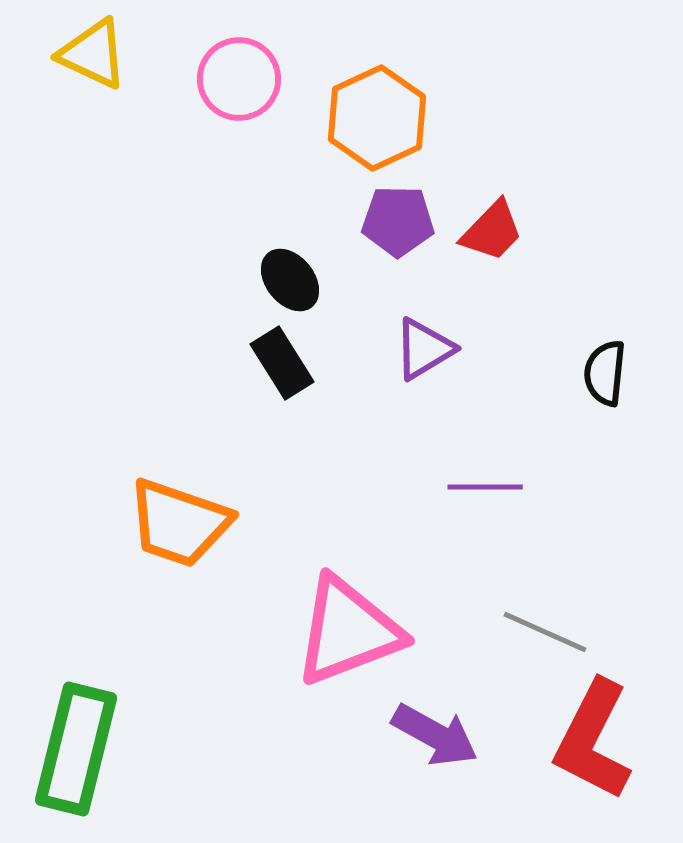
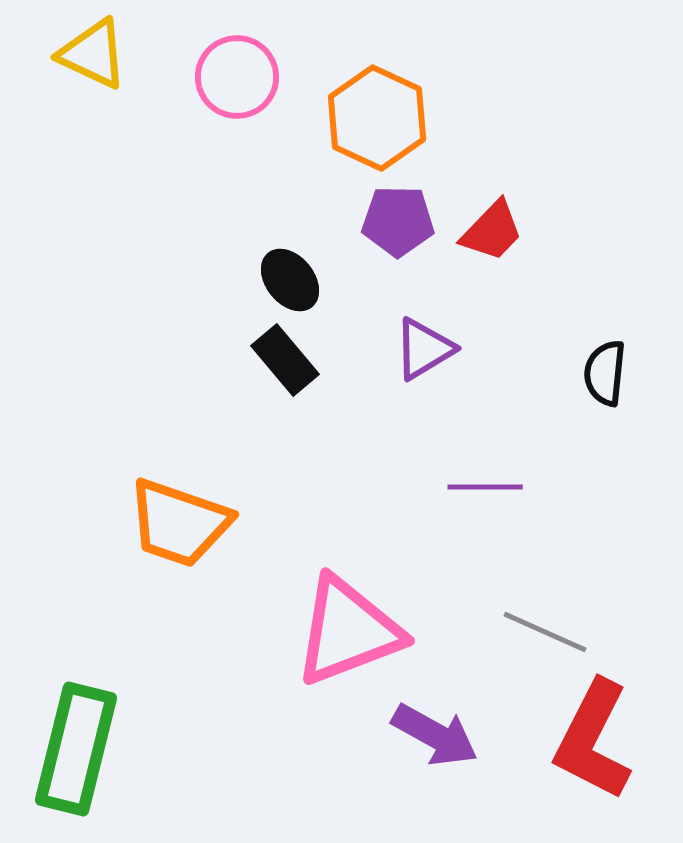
pink circle: moved 2 px left, 2 px up
orange hexagon: rotated 10 degrees counterclockwise
black rectangle: moved 3 px right, 3 px up; rotated 8 degrees counterclockwise
